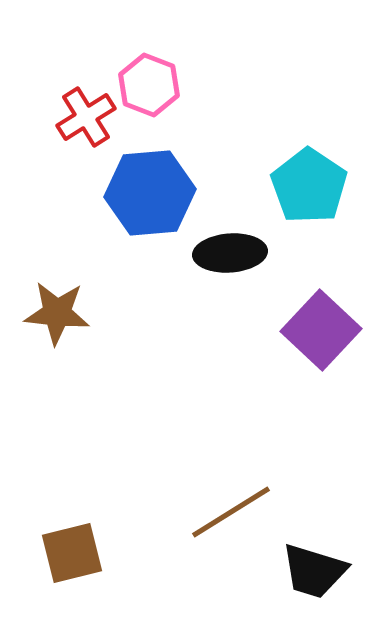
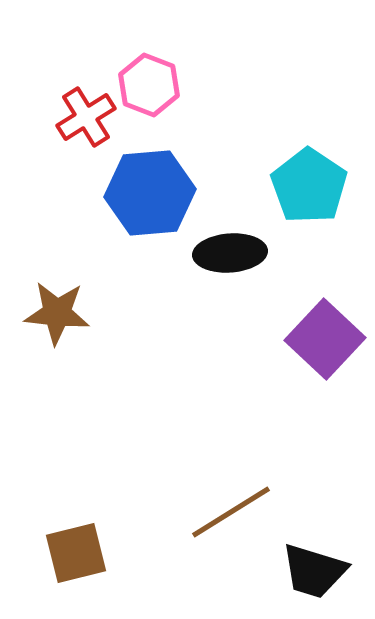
purple square: moved 4 px right, 9 px down
brown square: moved 4 px right
